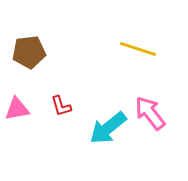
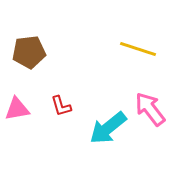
pink arrow: moved 4 px up
